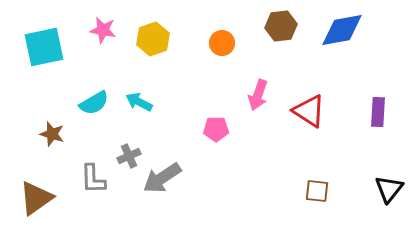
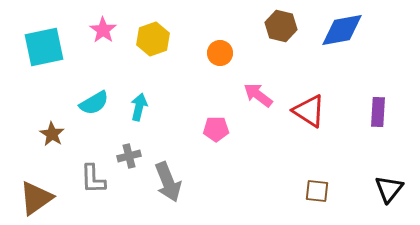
brown hexagon: rotated 20 degrees clockwise
pink star: rotated 24 degrees clockwise
orange circle: moved 2 px left, 10 px down
pink arrow: rotated 108 degrees clockwise
cyan arrow: moved 5 px down; rotated 76 degrees clockwise
brown star: rotated 15 degrees clockwise
gray cross: rotated 10 degrees clockwise
gray arrow: moved 6 px right, 4 px down; rotated 78 degrees counterclockwise
